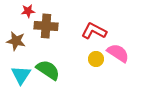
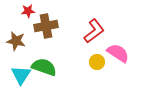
brown cross: rotated 15 degrees counterclockwise
red L-shape: rotated 115 degrees clockwise
yellow circle: moved 1 px right, 3 px down
green semicircle: moved 4 px left, 3 px up; rotated 15 degrees counterclockwise
